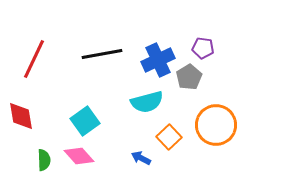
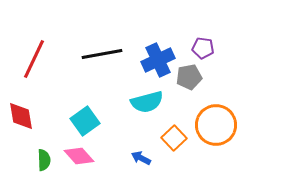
gray pentagon: rotated 20 degrees clockwise
orange square: moved 5 px right, 1 px down
